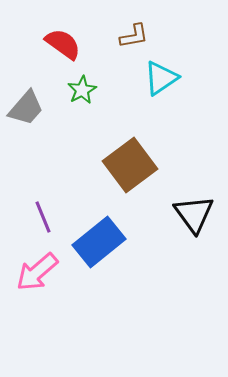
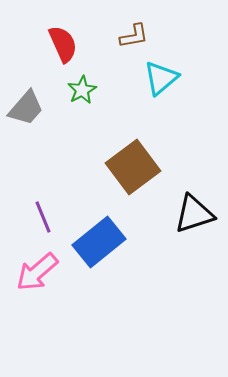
red semicircle: rotated 30 degrees clockwise
cyan triangle: rotated 6 degrees counterclockwise
brown square: moved 3 px right, 2 px down
black triangle: rotated 48 degrees clockwise
